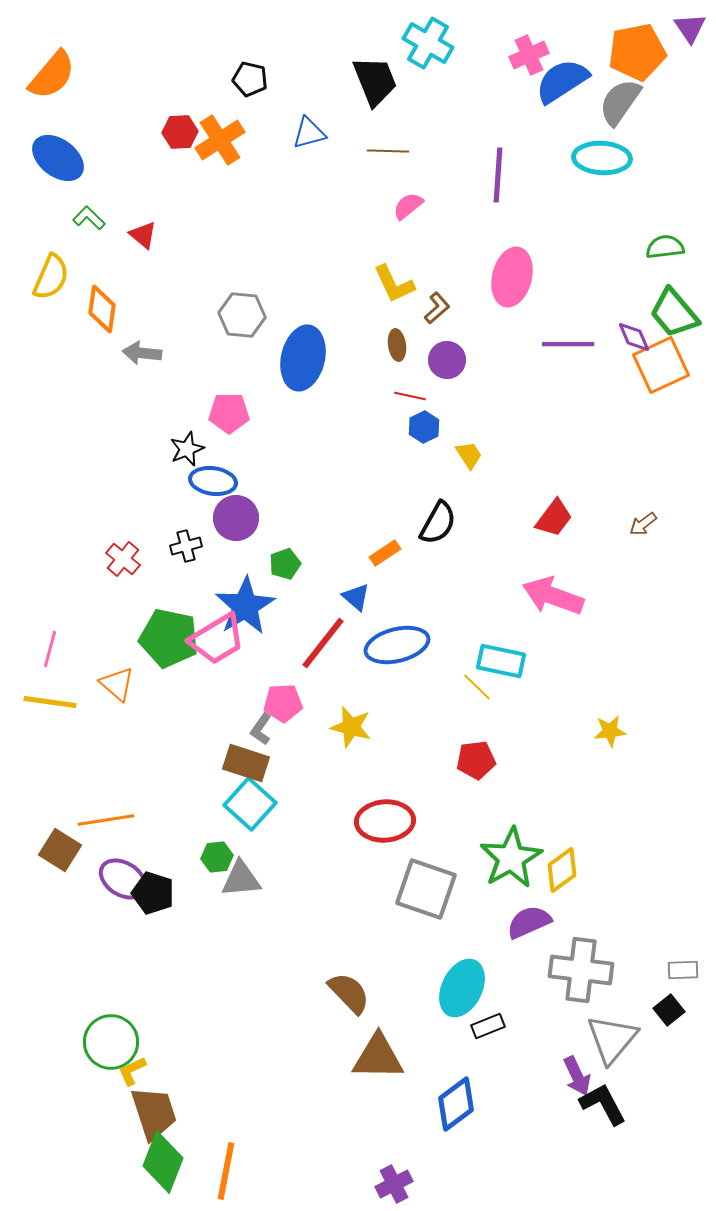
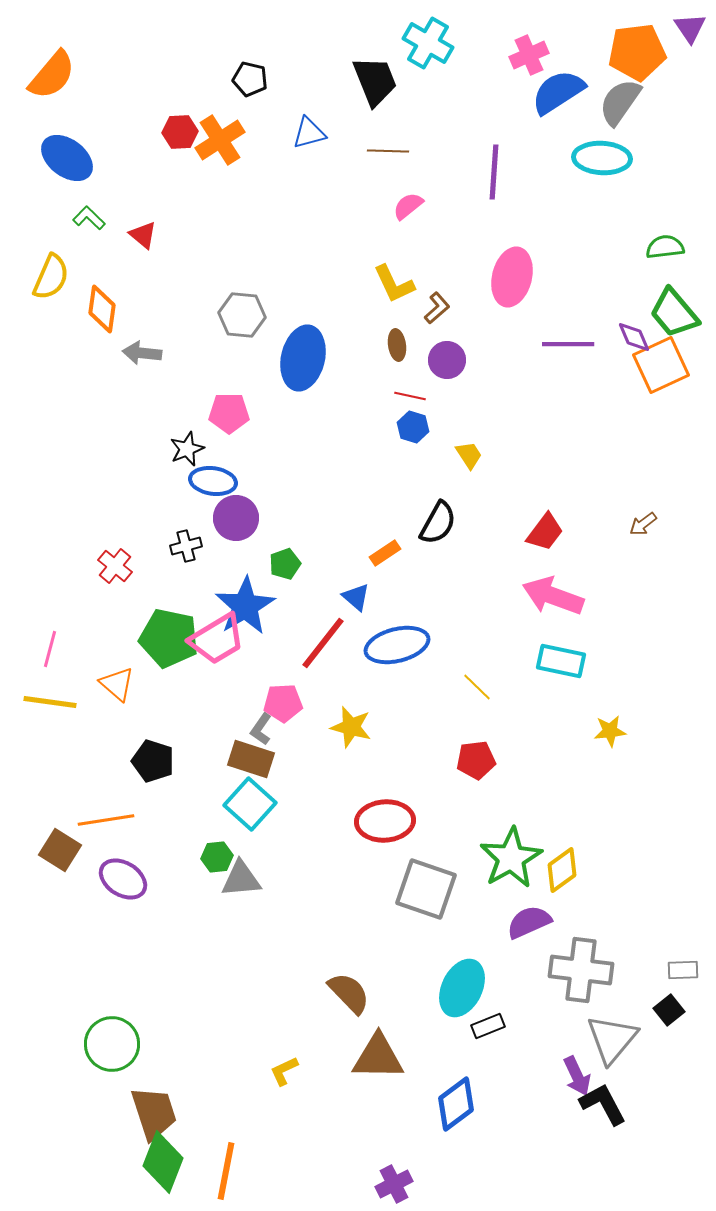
orange pentagon at (637, 52): rotated 4 degrees clockwise
blue semicircle at (562, 81): moved 4 px left, 11 px down
blue ellipse at (58, 158): moved 9 px right
purple line at (498, 175): moved 4 px left, 3 px up
blue hexagon at (424, 427): moved 11 px left; rotated 16 degrees counterclockwise
red trapezoid at (554, 518): moved 9 px left, 14 px down
red cross at (123, 559): moved 8 px left, 7 px down
cyan rectangle at (501, 661): moved 60 px right
brown rectangle at (246, 763): moved 5 px right, 4 px up
black pentagon at (153, 893): moved 132 px up
green circle at (111, 1042): moved 1 px right, 2 px down
yellow L-shape at (132, 1071): moved 152 px right
